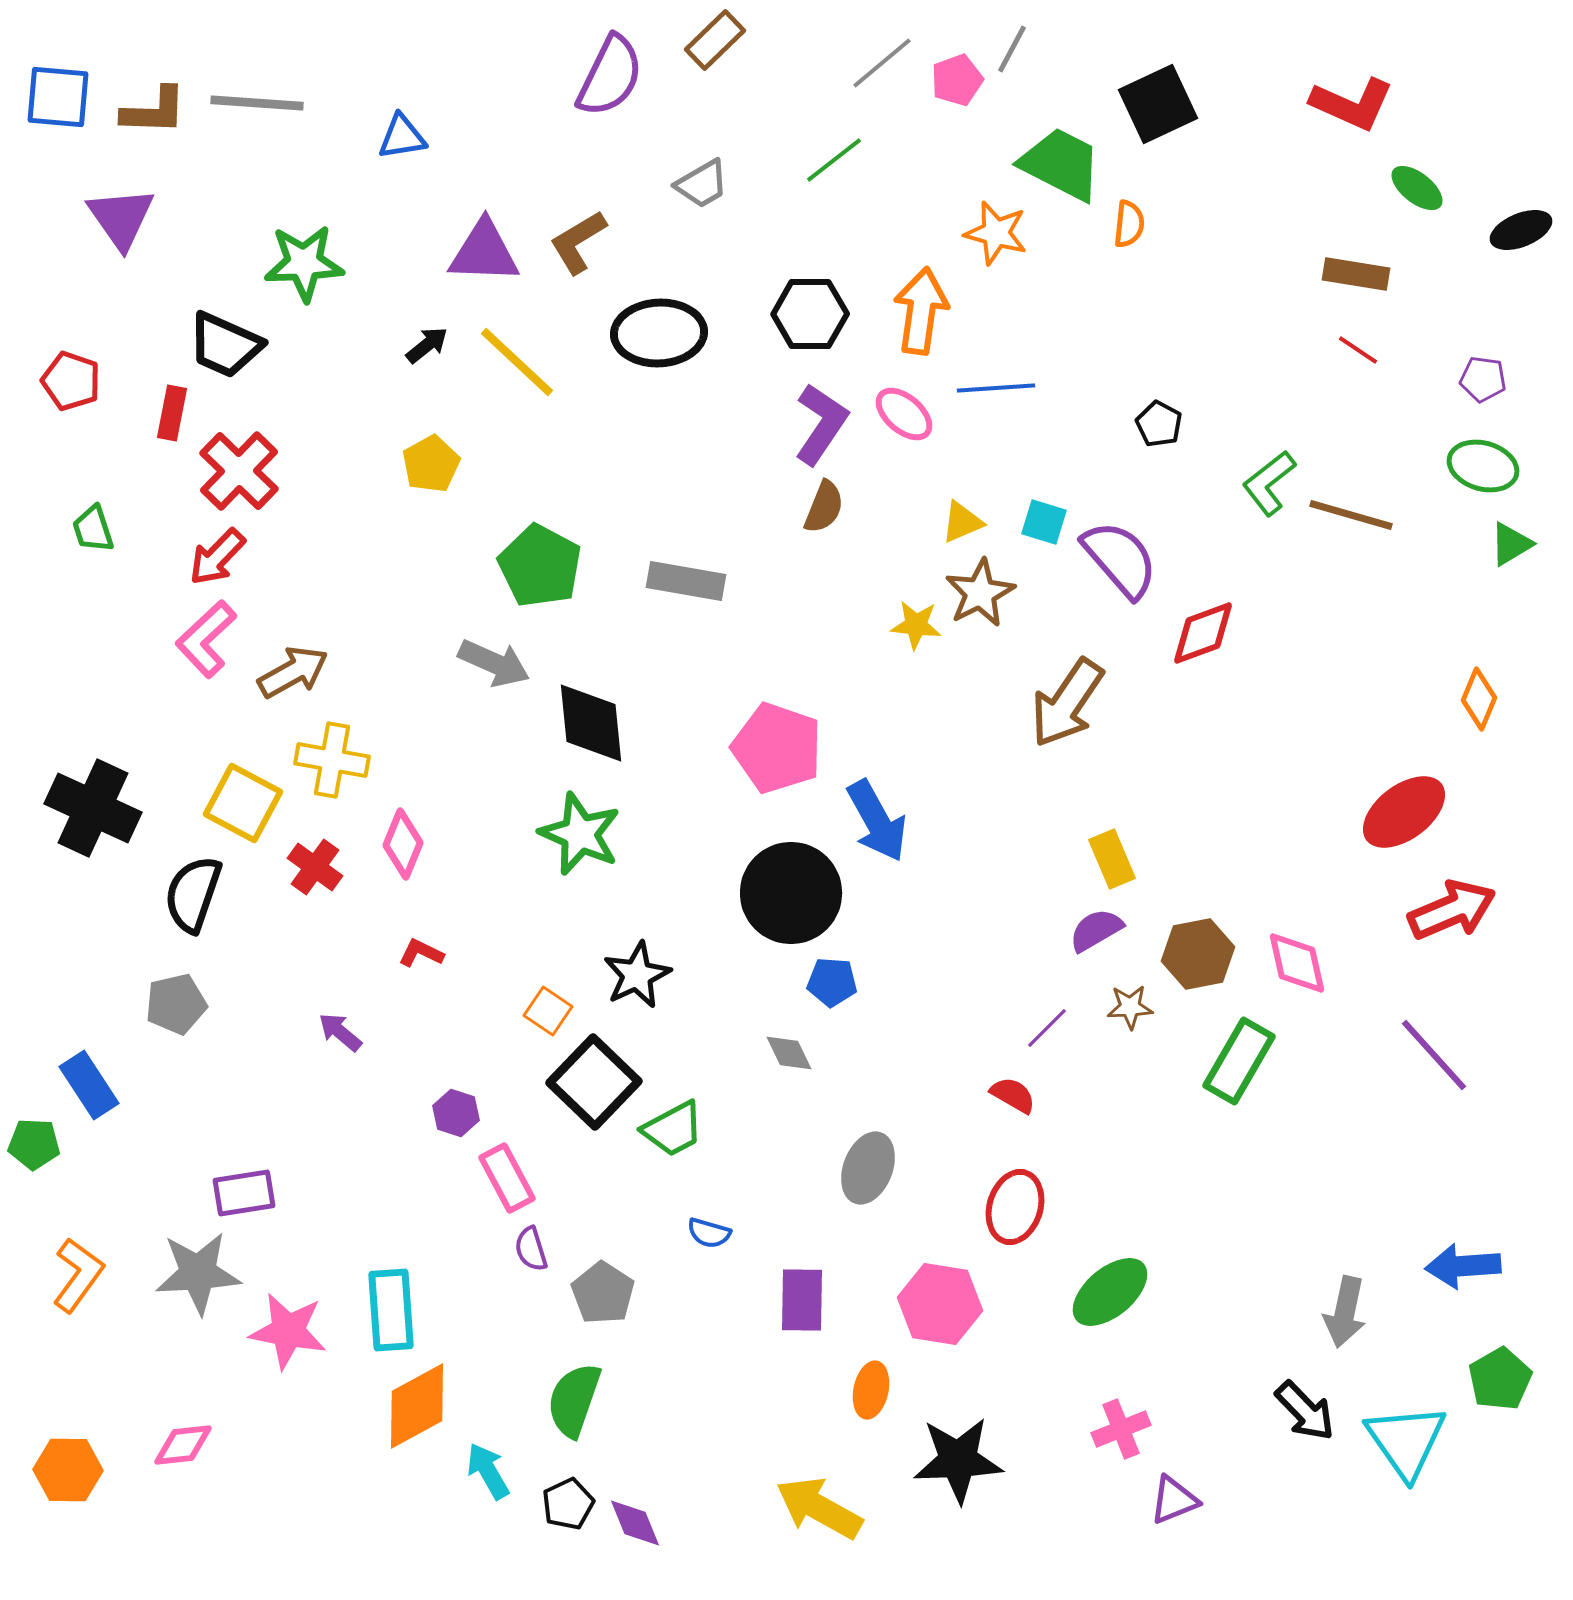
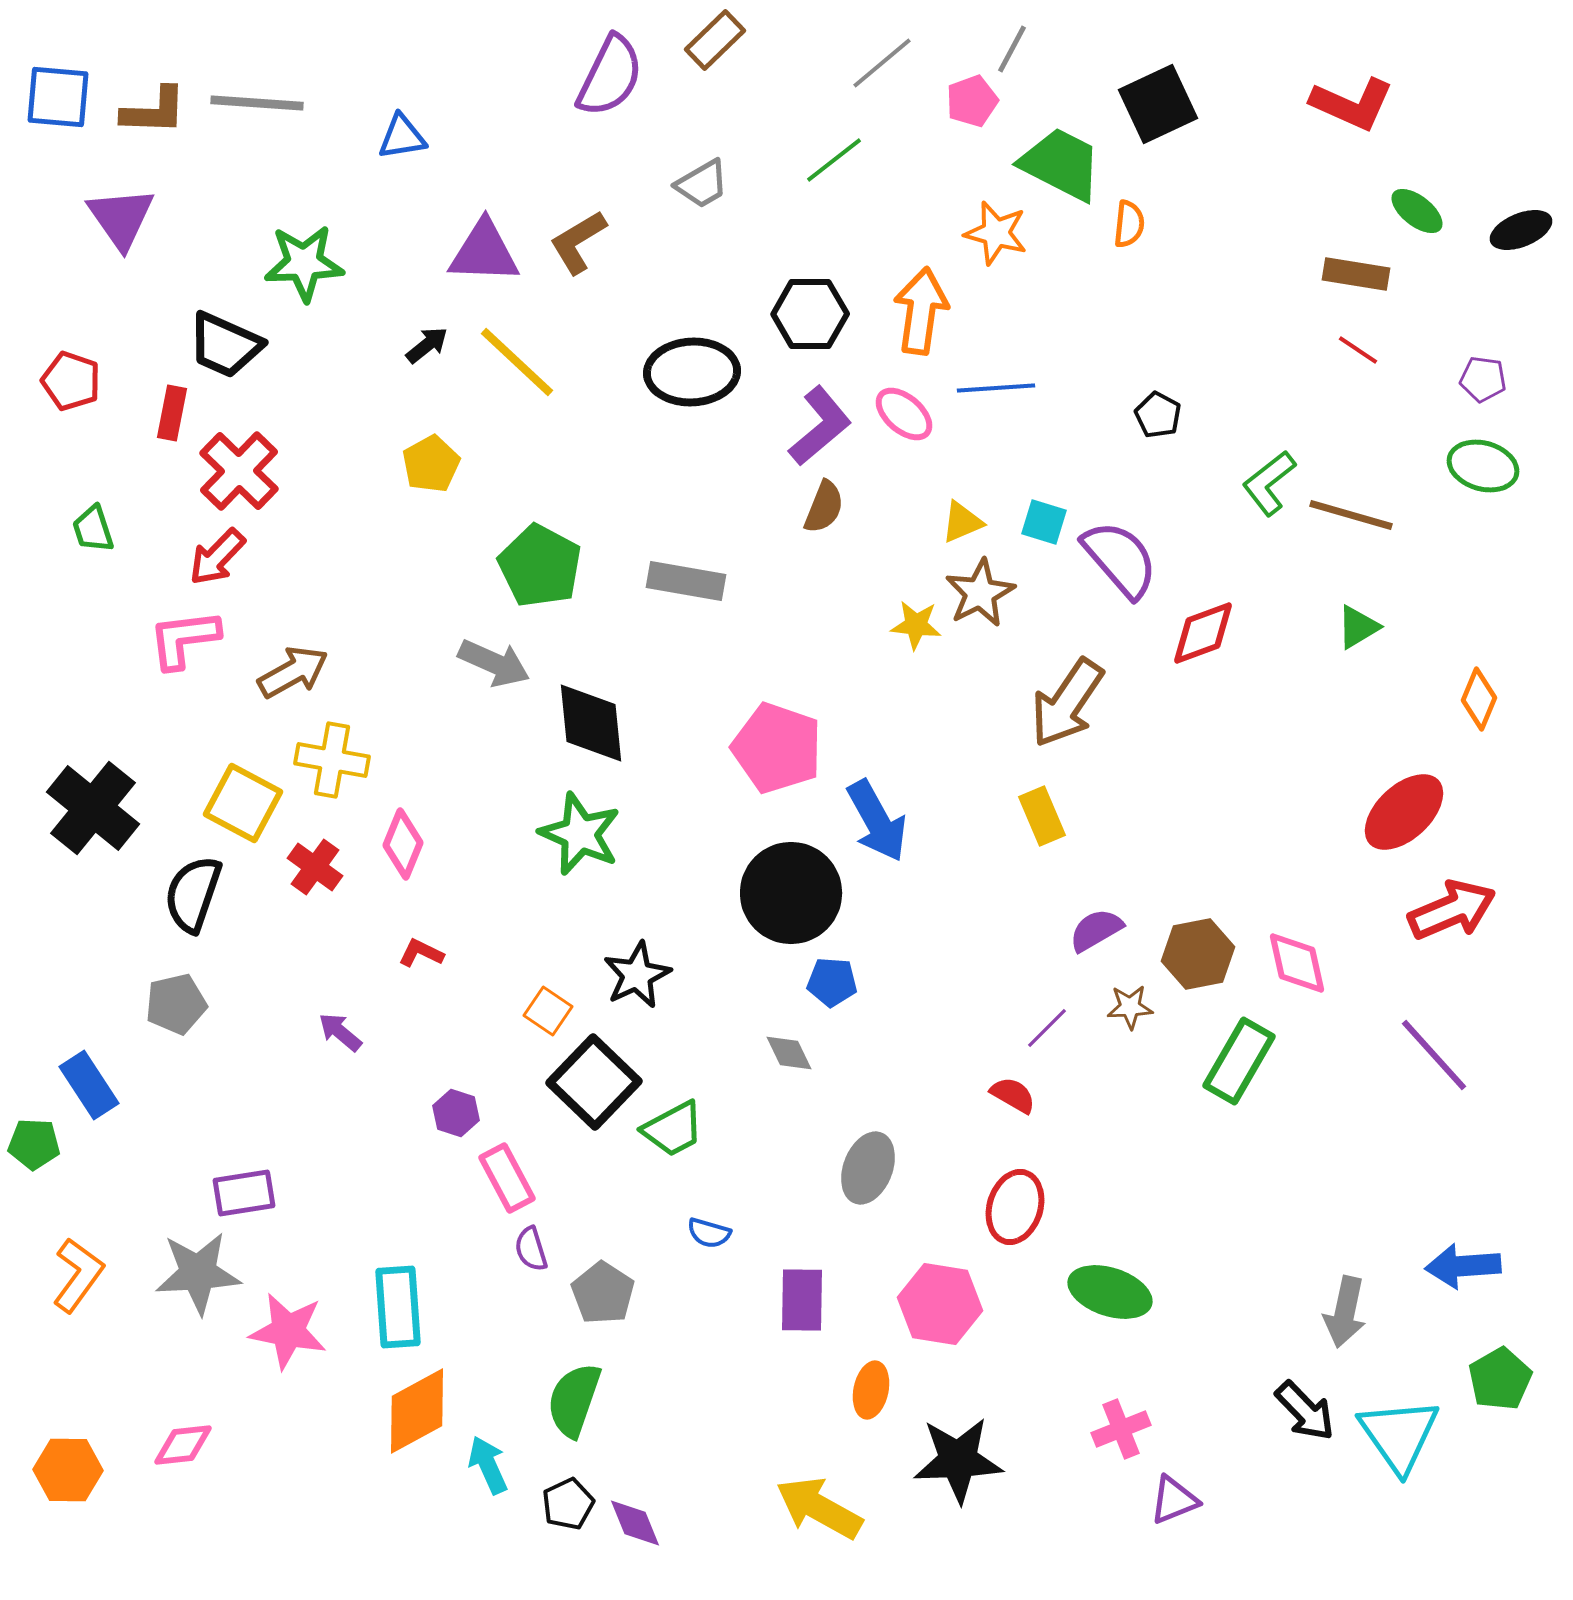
pink pentagon at (957, 80): moved 15 px right, 21 px down
green ellipse at (1417, 188): moved 23 px down
black ellipse at (659, 333): moved 33 px right, 39 px down
purple L-shape at (821, 424): moved 1 px left, 2 px down; rotated 16 degrees clockwise
black pentagon at (1159, 424): moved 1 px left, 9 px up
green triangle at (1511, 544): moved 153 px left, 83 px down
pink L-shape at (206, 639): moved 22 px left; rotated 36 degrees clockwise
black cross at (93, 808): rotated 14 degrees clockwise
red ellipse at (1404, 812): rotated 6 degrees counterclockwise
yellow rectangle at (1112, 859): moved 70 px left, 43 px up
green ellipse at (1110, 1292): rotated 58 degrees clockwise
cyan rectangle at (391, 1310): moved 7 px right, 3 px up
orange diamond at (417, 1406): moved 5 px down
cyan triangle at (1406, 1441): moved 7 px left, 6 px up
cyan arrow at (488, 1471): moved 6 px up; rotated 6 degrees clockwise
